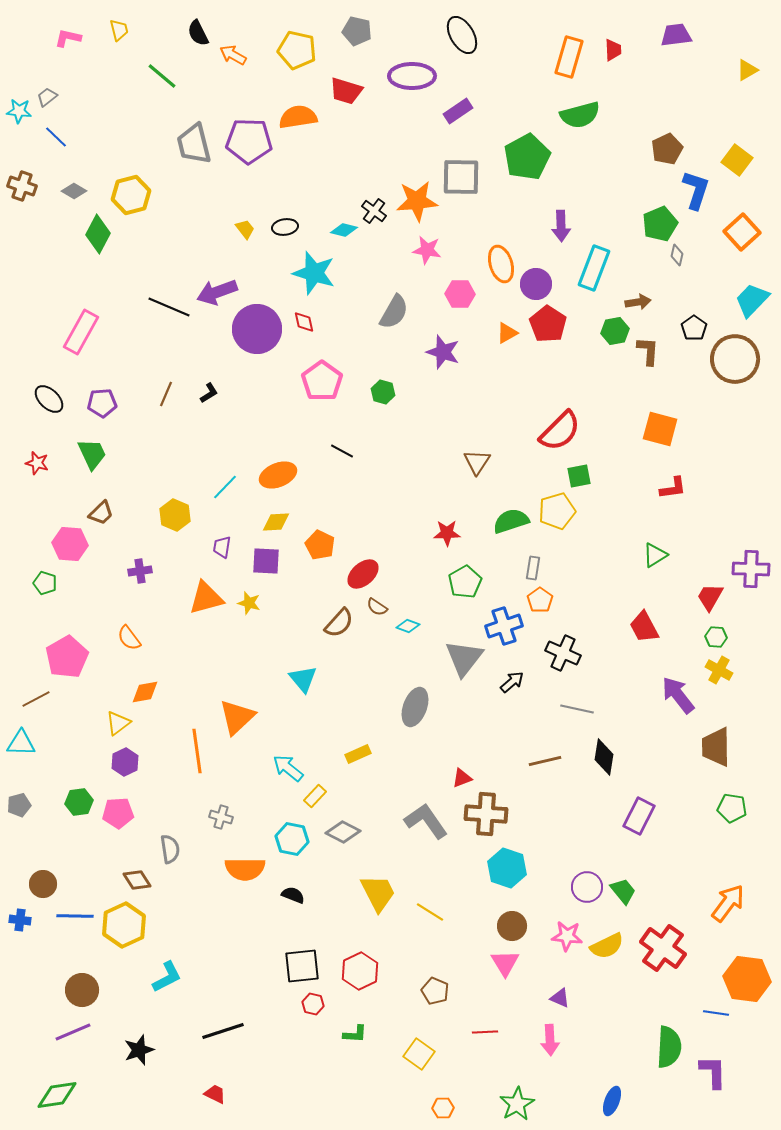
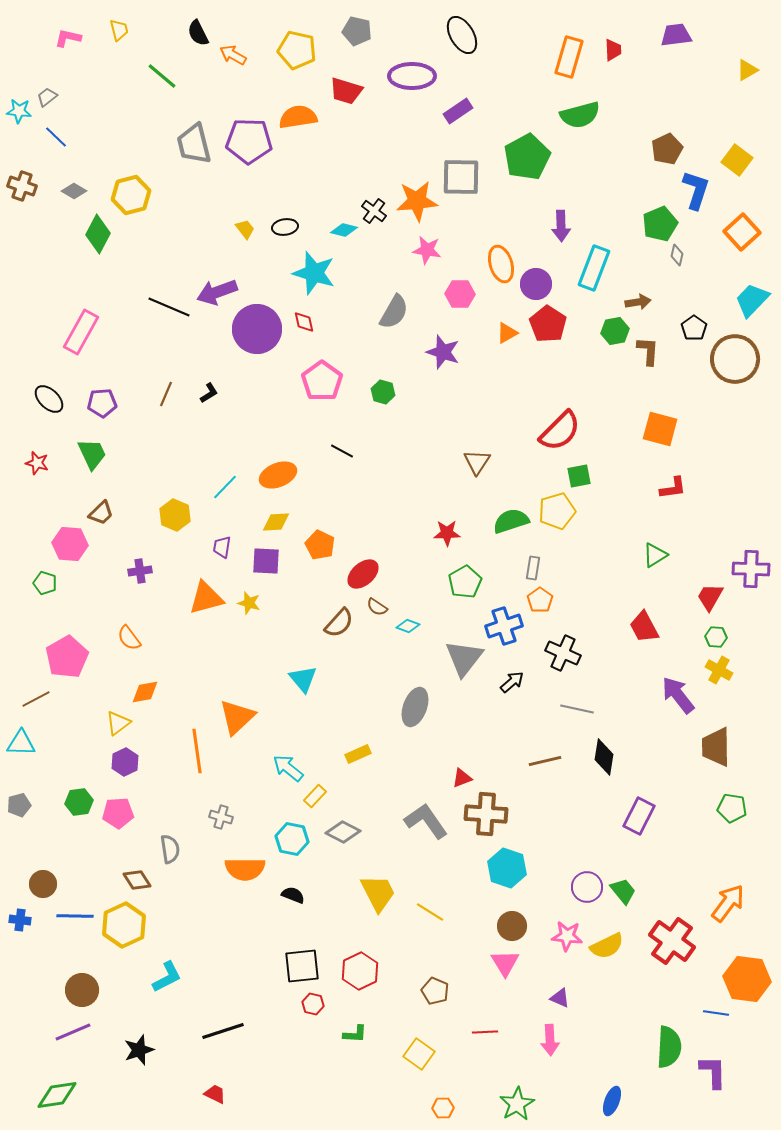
red cross at (663, 948): moved 9 px right, 7 px up
